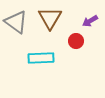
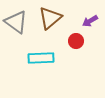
brown triangle: rotated 20 degrees clockwise
